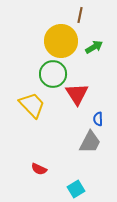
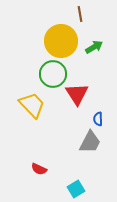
brown line: moved 1 px up; rotated 21 degrees counterclockwise
